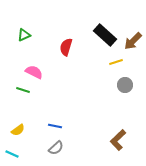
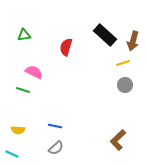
green triangle: rotated 16 degrees clockwise
brown arrow: rotated 30 degrees counterclockwise
yellow line: moved 7 px right, 1 px down
yellow semicircle: rotated 40 degrees clockwise
